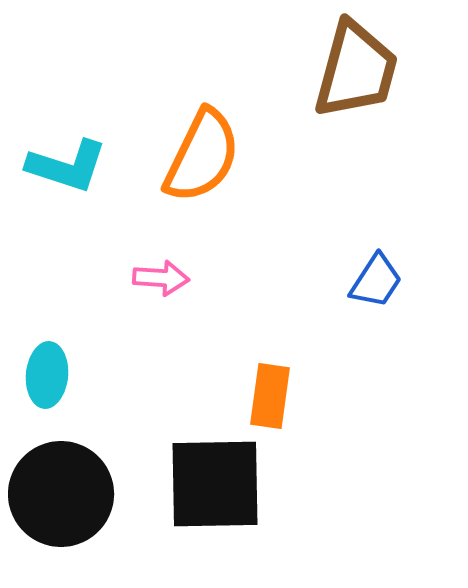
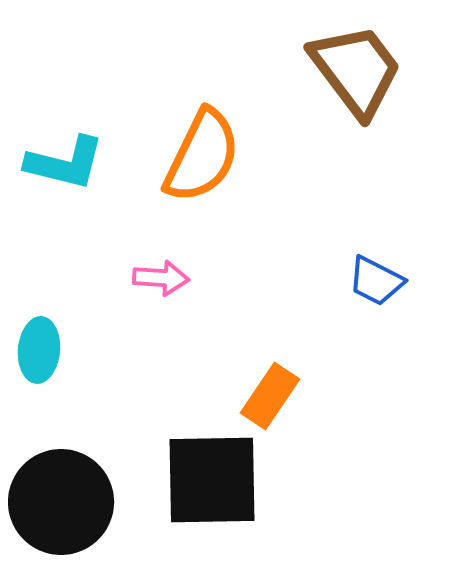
brown trapezoid: rotated 52 degrees counterclockwise
cyan L-shape: moved 2 px left, 3 px up; rotated 4 degrees counterclockwise
blue trapezoid: rotated 84 degrees clockwise
cyan ellipse: moved 8 px left, 25 px up
orange rectangle: rotated 26 degrees clockwise
black square: moved 3 px left, 4 px up
black circle: moved 8 px down
